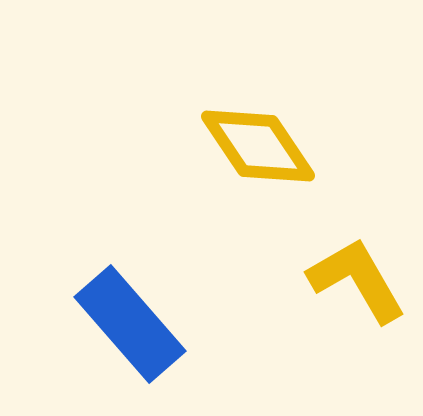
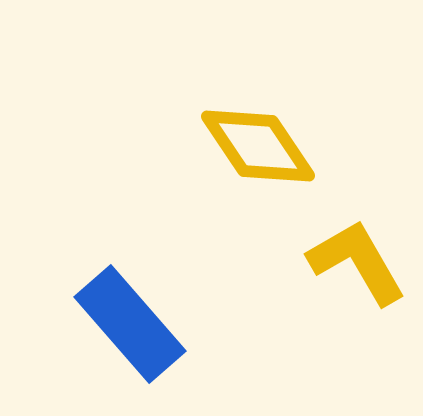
yellow L-shape: moved 18 px up
